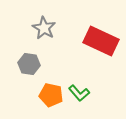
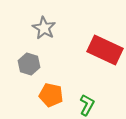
red rectangle: moved 4 px right, 9 px down
gray hexagon: rotated 10 degrees clockwise
green L-shape: moved 8 px right, 12 px down; rotated 110 degrees counterclockwise
